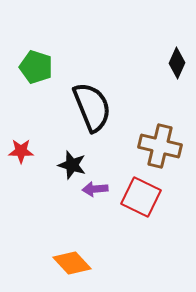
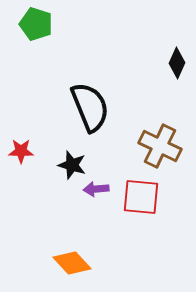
green pentagon: moved 43 px up
black semicircle: moved 2 px left
brown cross: rotated 12 degrees clockwise
purple arrow: moved 1 px right
red square: rotated 21 degrees counterclockwise
